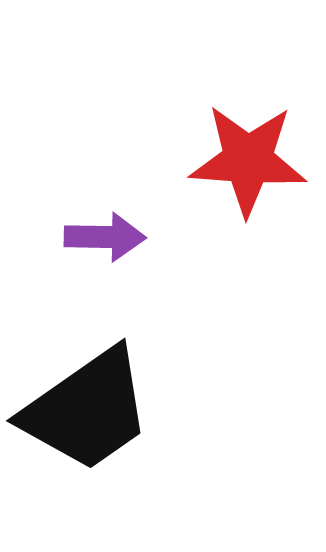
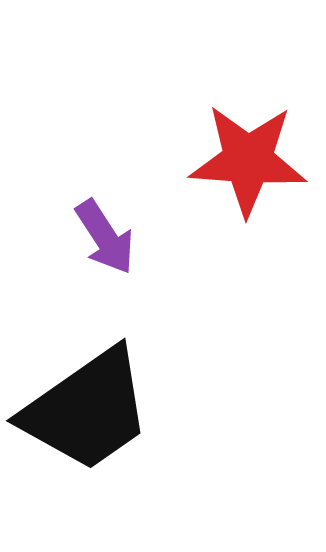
purple arrow: rotated 56 degrees clockwise
